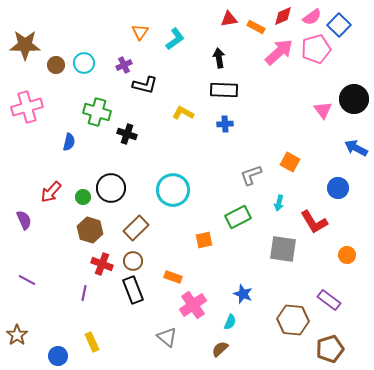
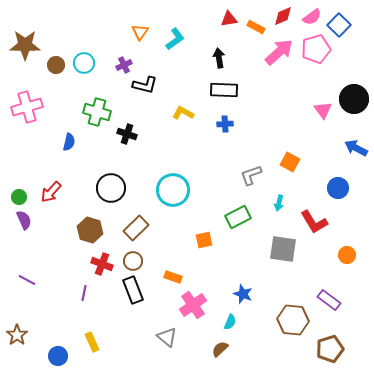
green circle at (83, 197): moved 64 px left
